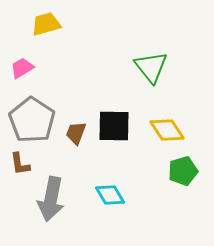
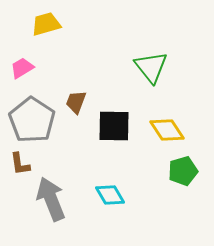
brown trapezoid: moved 31 px up
gray arrow: rotated 147 degrees clockwise
